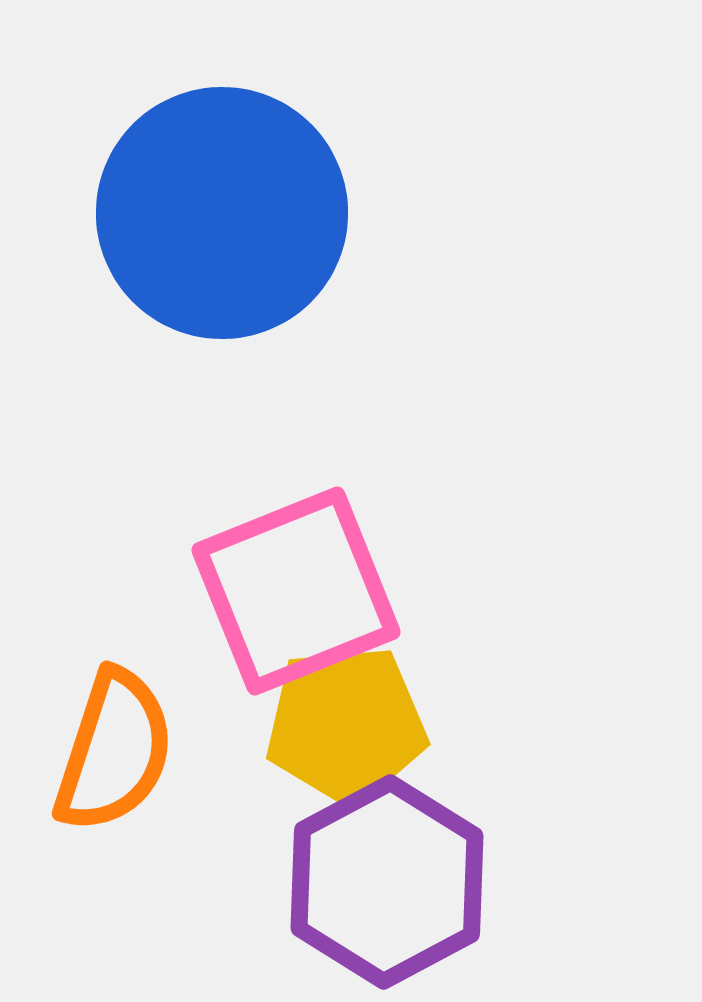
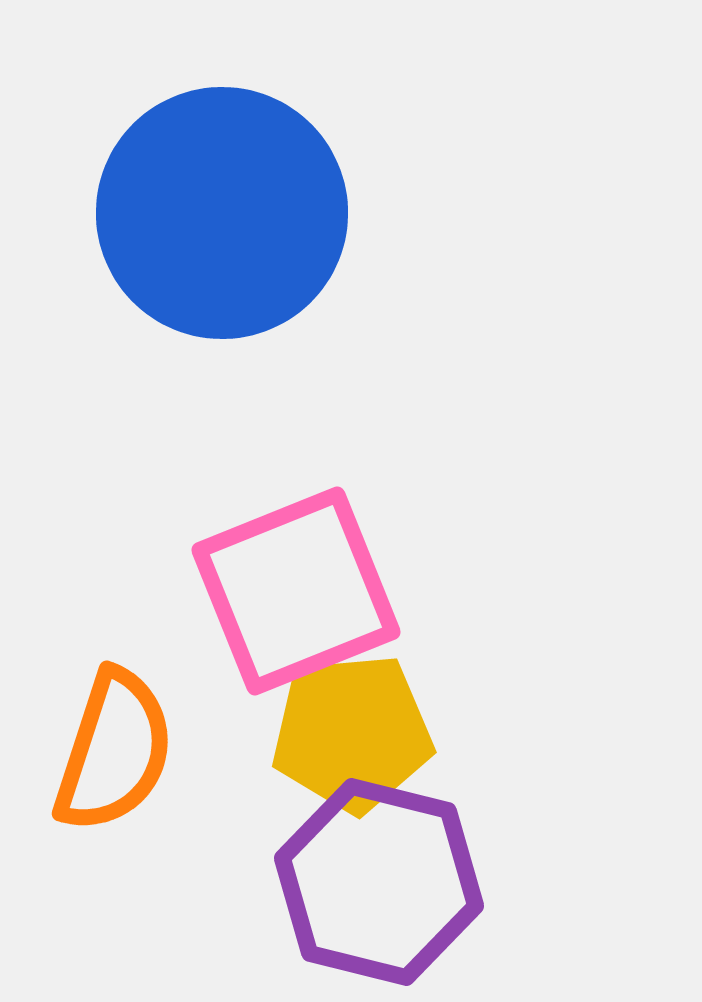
yellow pentagon: moved 6 px right, 8 px down
purple hexagon: moved 8 px left; rotated 18 degrees counterclockwise
